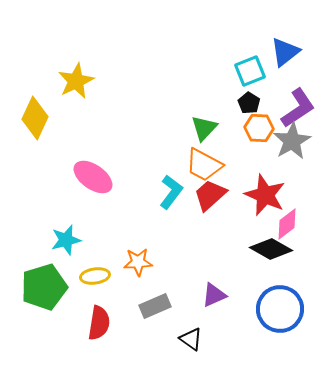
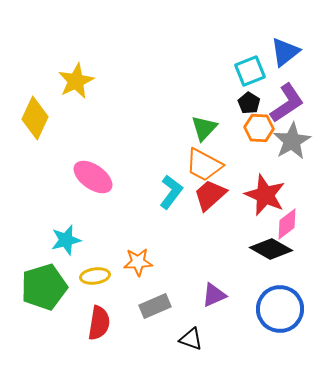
purple L-shape: moved 11 px left, 5 px up
black triangle: rotated 15 degrees counterclockwise
